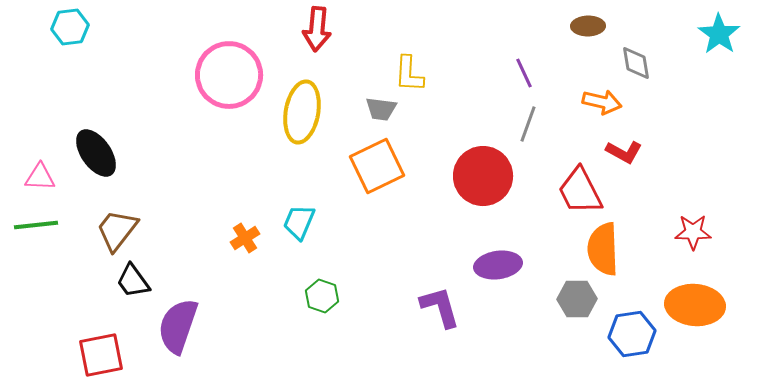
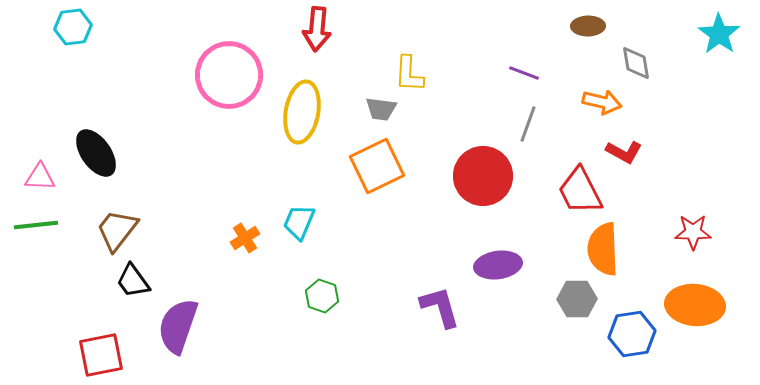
cyan hexagon: moved 3 px right
purple line: rotated 44 degrees counterclockwise
